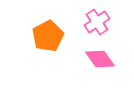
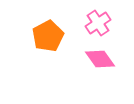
pink cross: moved 1 px right, 1 px down
